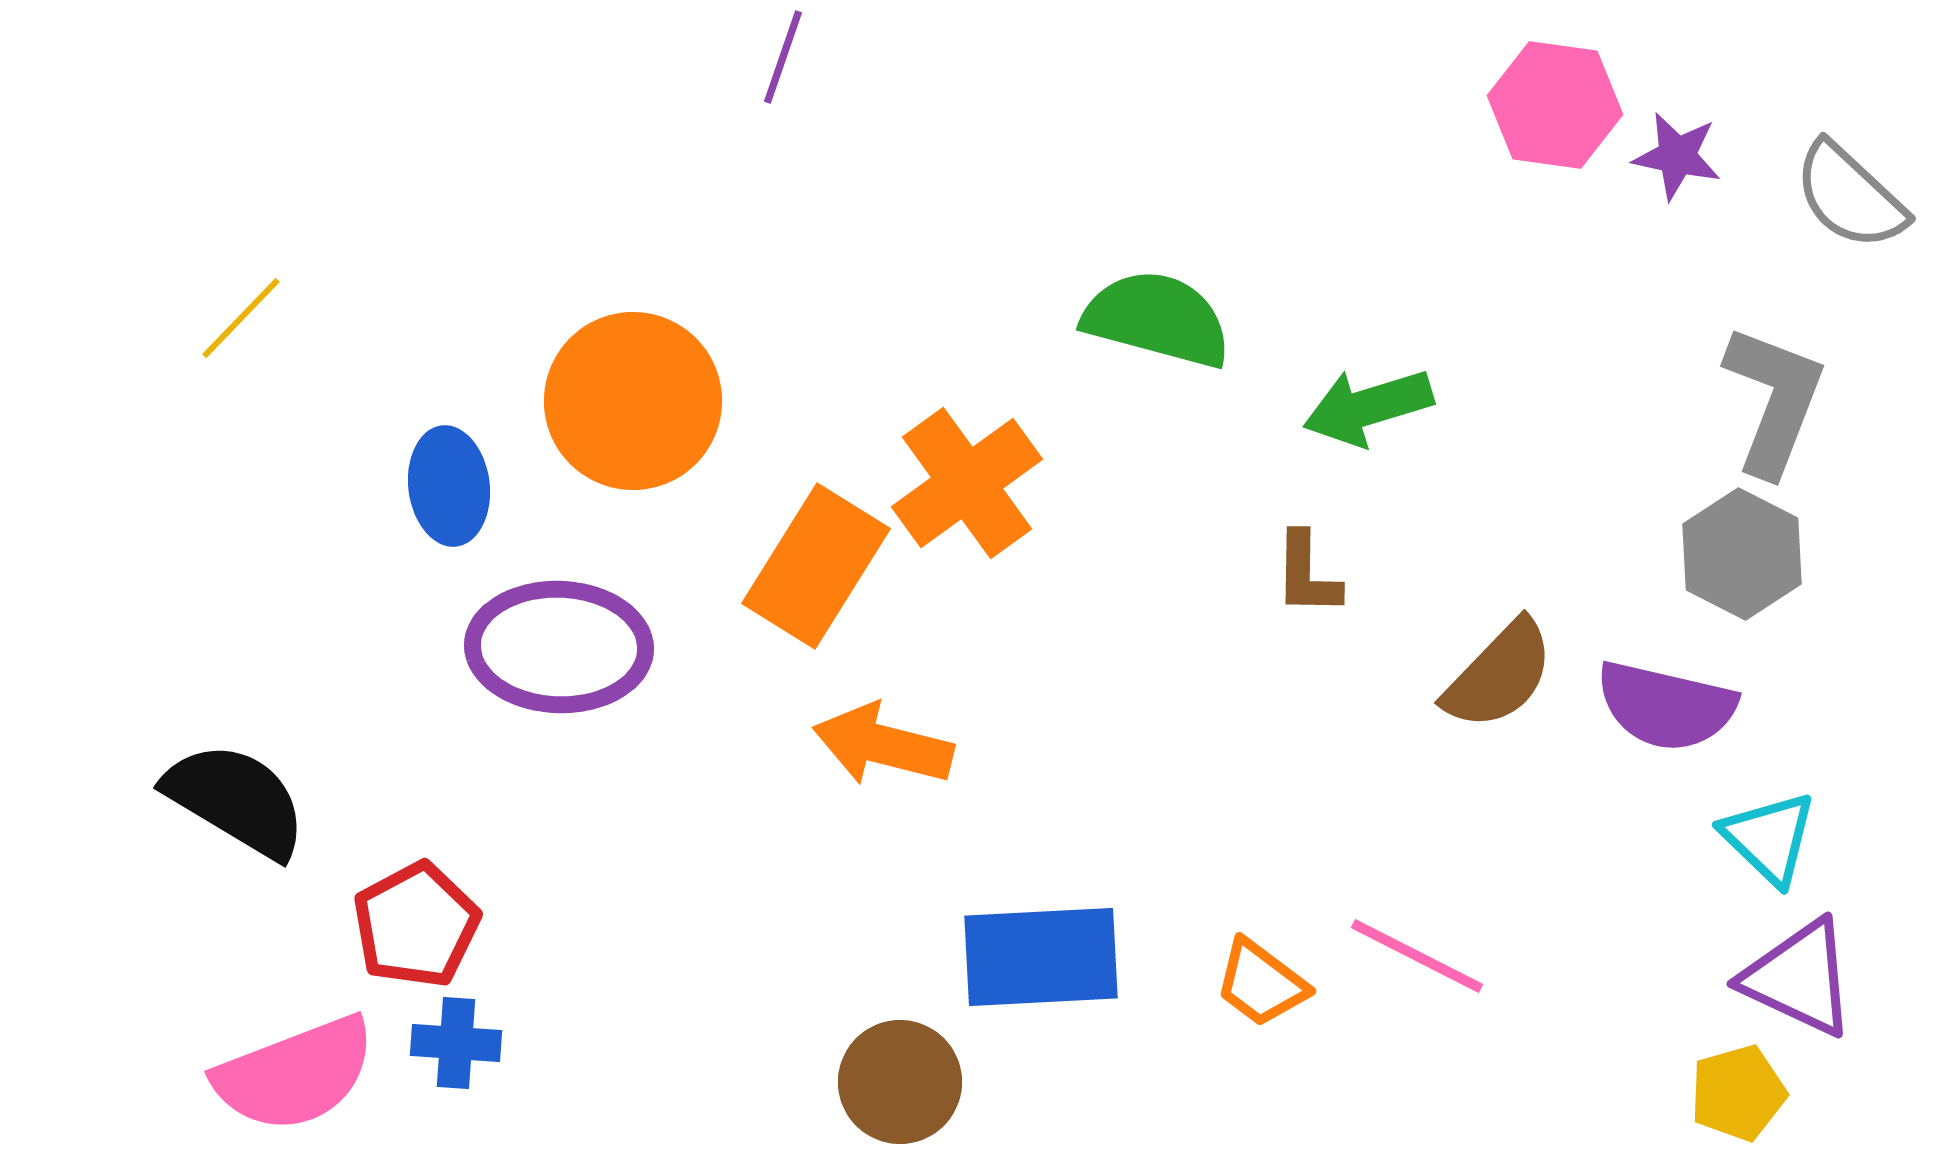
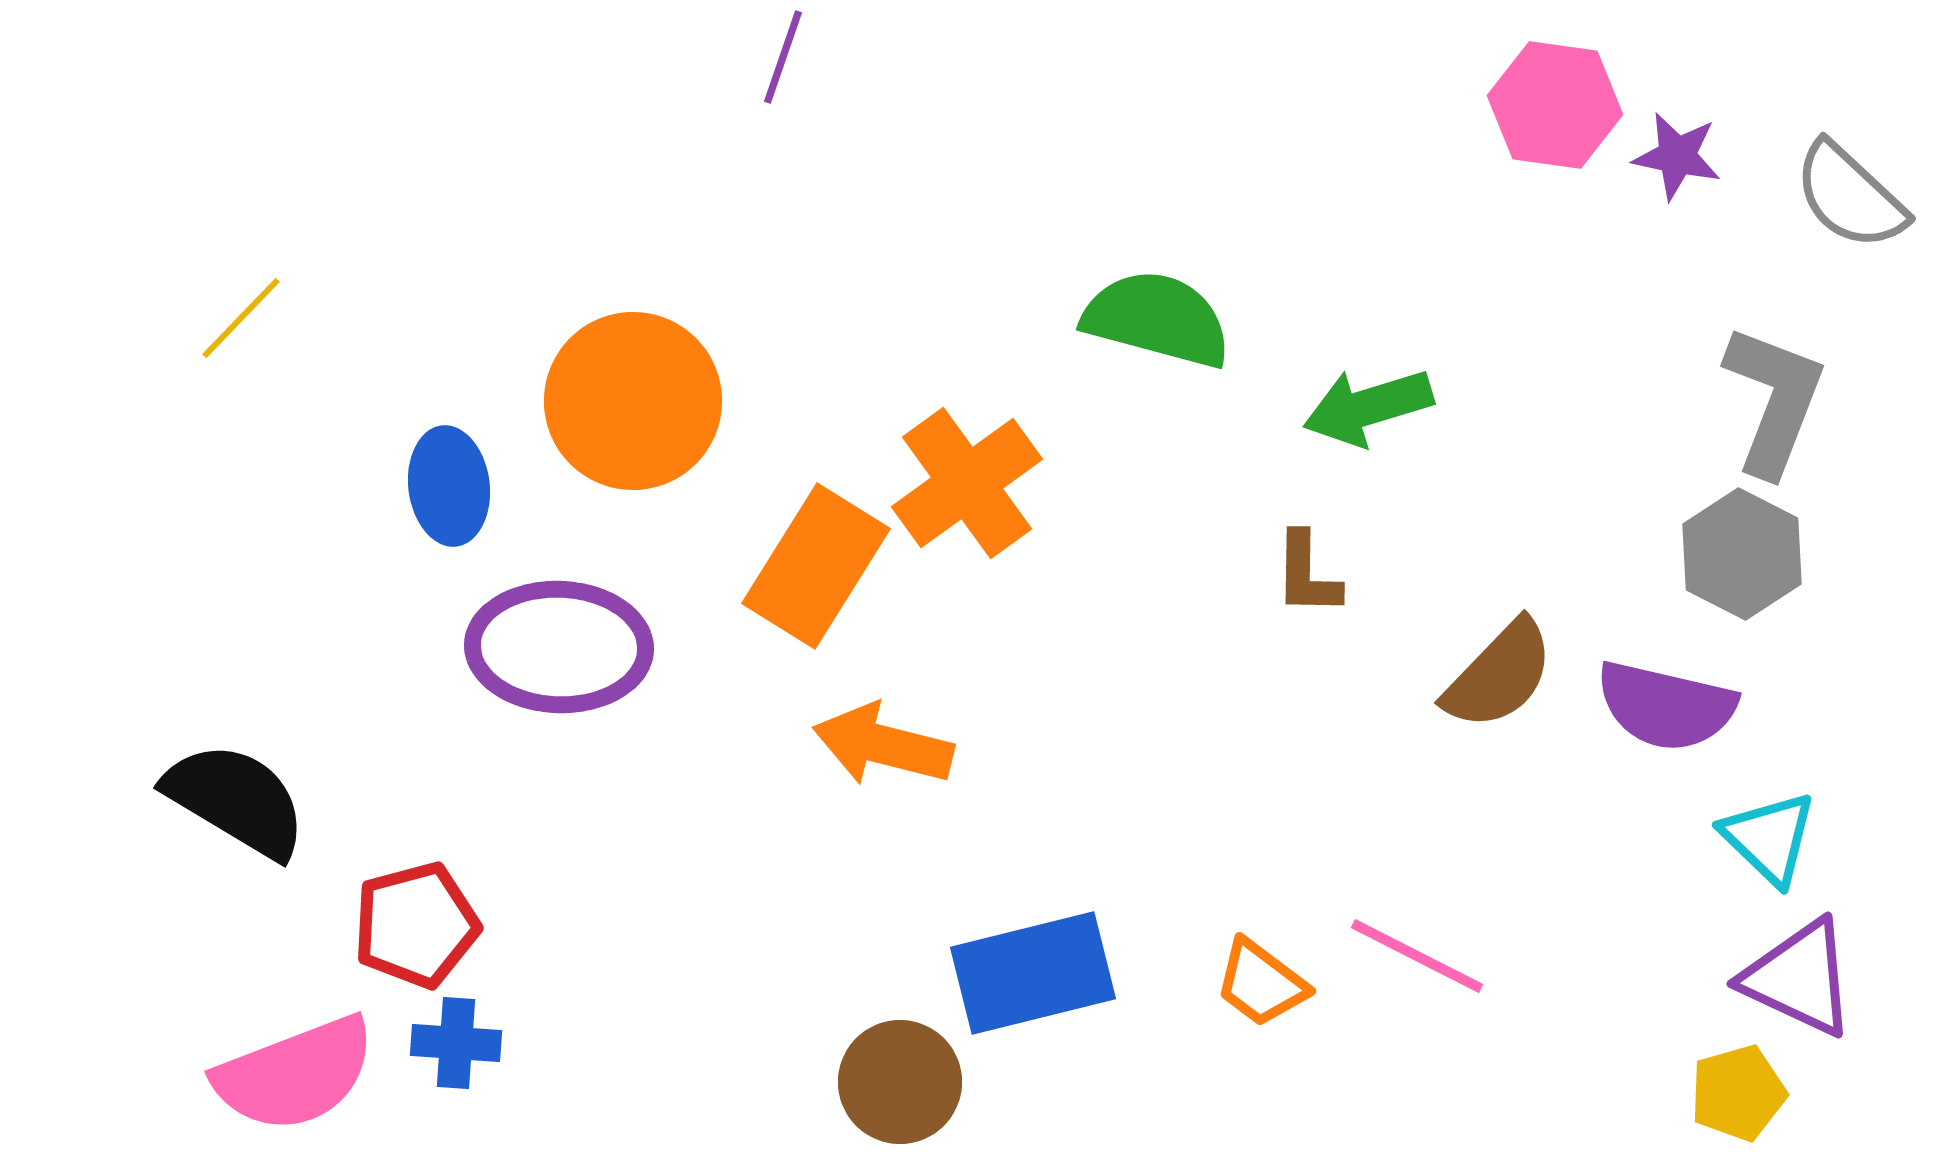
red pentagon: rotated 13 degrees clockwise
blue rectangle: moved 8 px left, 16 px down; rotated 11 degrees counterclockwise
